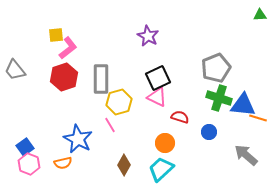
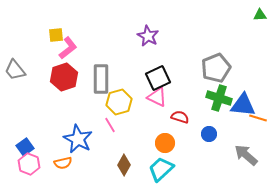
blue circle: moved 2 px down
